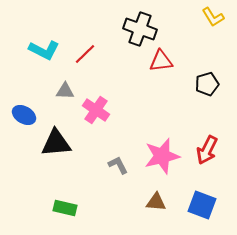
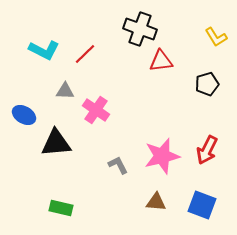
yellow L-shape: moved 3 px right, 20 px down
green rectangle: moved 4 px left
